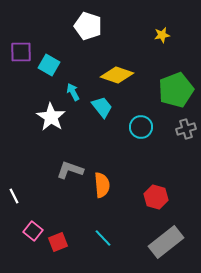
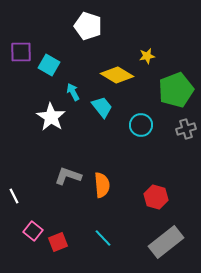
yellow star: moved 15 px left, 21 px down
yellow diamond: rotated 12 degrees clockwise
cyan circle: moved 2 px up
gray L-shape: moved 2 px left, 6 px down
